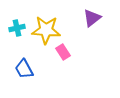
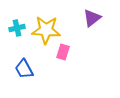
pink rectangle: rotated 49 degrees clockwise
